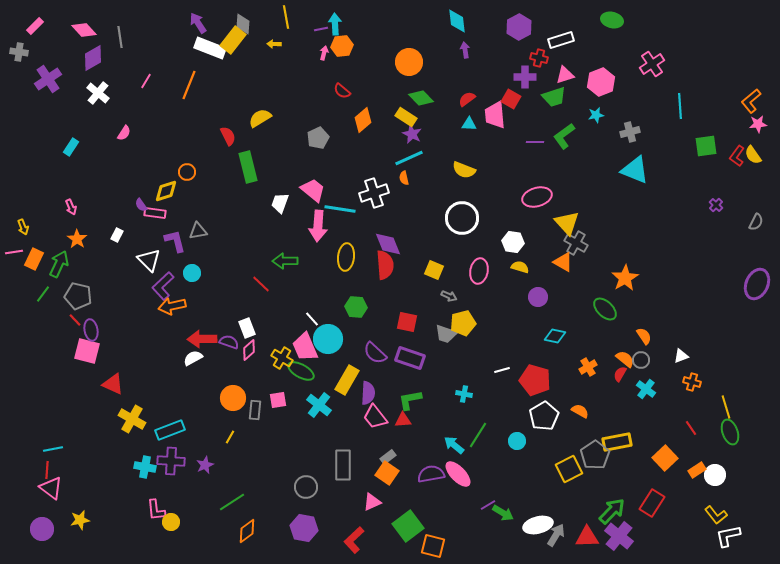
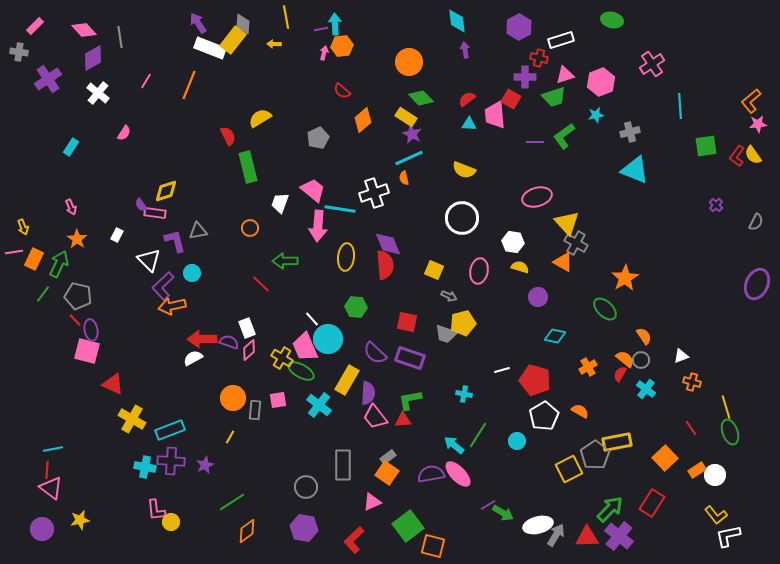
orange circle at (187, 172): moved 63 px right, 56 px down
green arrow at (612, 511): moved 2 px left, 2 px up
